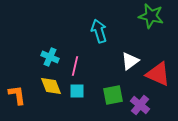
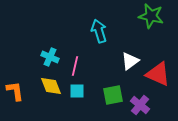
orange L-shape: moved 2 px left, 4 px up
